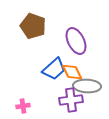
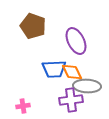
blue trapezoid: rotated 40 degrees clockwise
